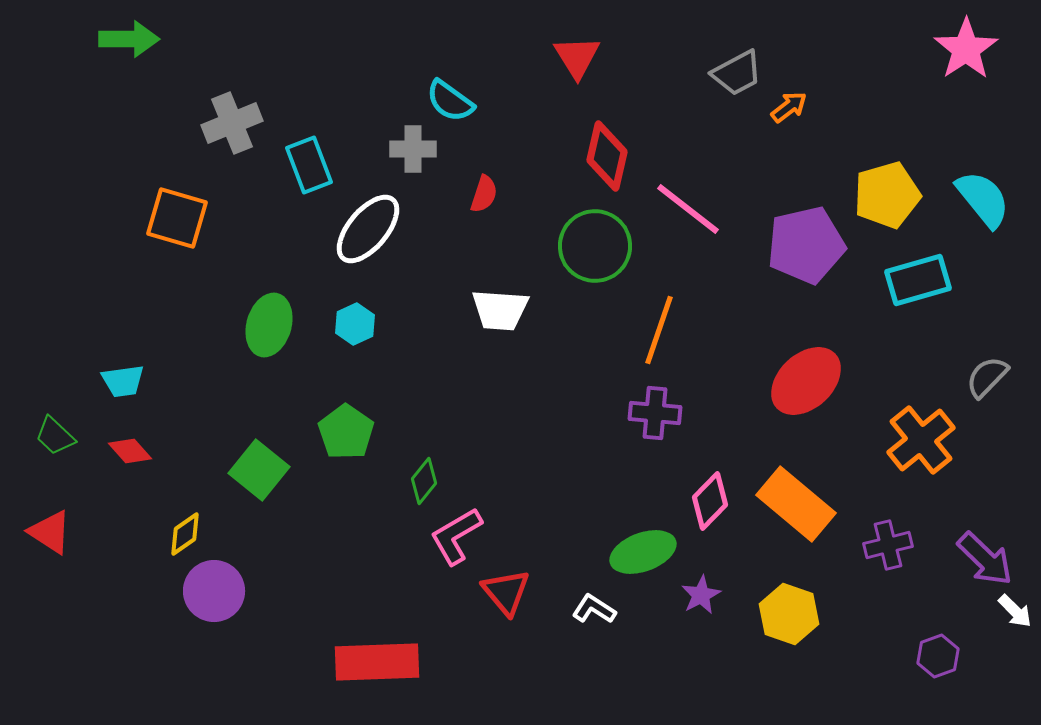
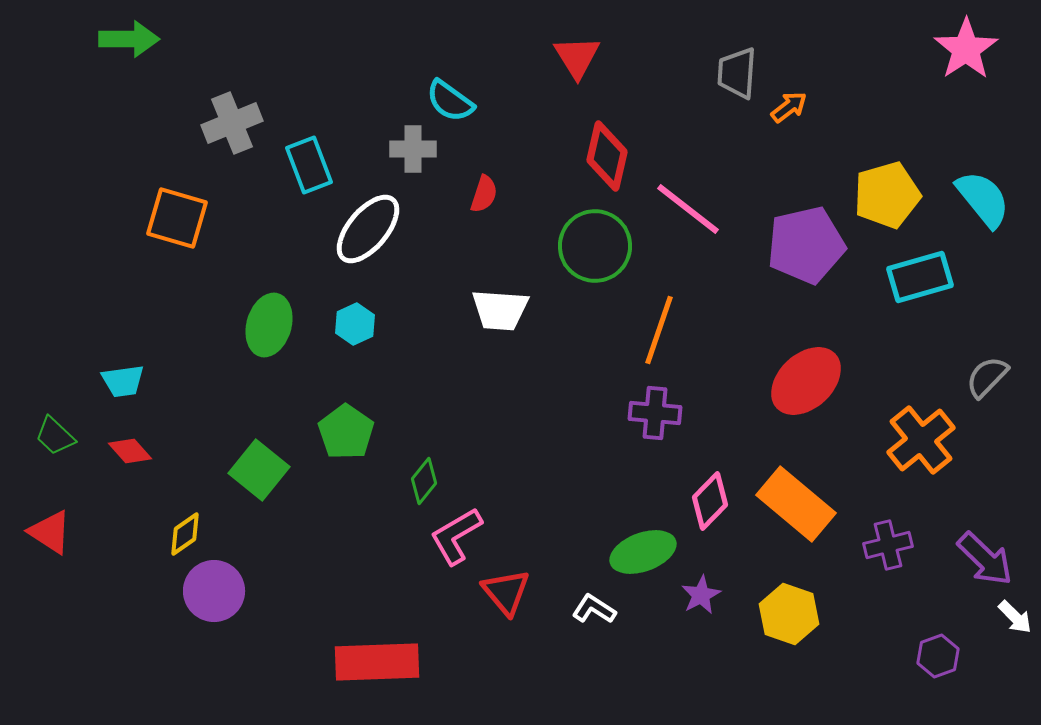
gray trapezoid at (737, 73): rotated 122 degrees clockwise
cyan rectangle at (918, 280): moved 2 px right, 3 px up
white arrow at (1015, 611): moved 6 px down
